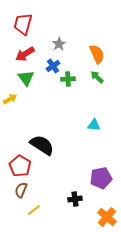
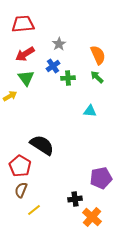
red trapezoid: rotated 70 degrees clockwise
orange semicircle: moved 1 px right, 1 px down
green cross: moved 1 px up
yellow arrow: moved 3 px up
cyan triangle: moved 4 px left, 14 px up
orange cross: moved 15 px left
